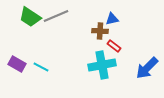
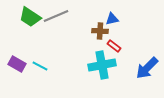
cyan line: moved 1 px left, 1 px up
